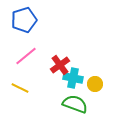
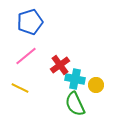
blue pentagon: moved 6 px right, 2 px down
cyan cross: moved 2 px right, 1 px down
yellow circle: moved 1 px right, 1 px down
green semicircle: rotated 135 degrees counterclockwise
